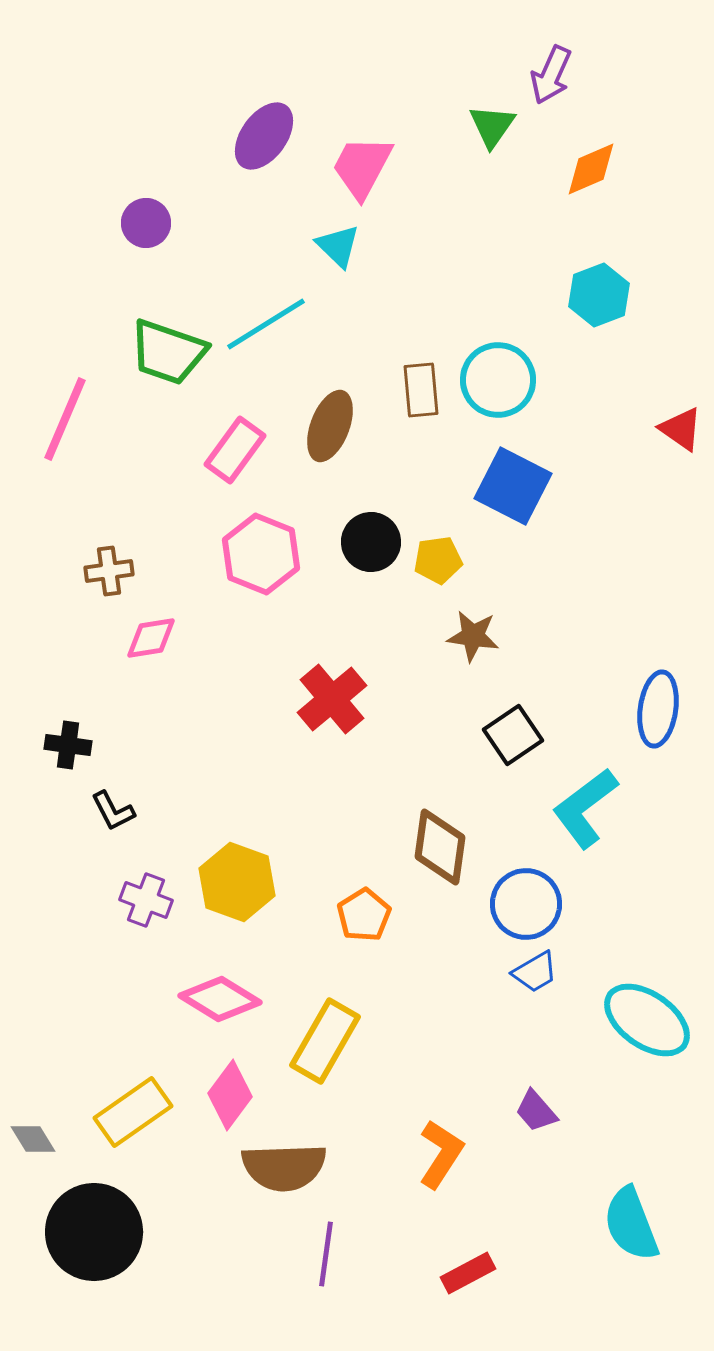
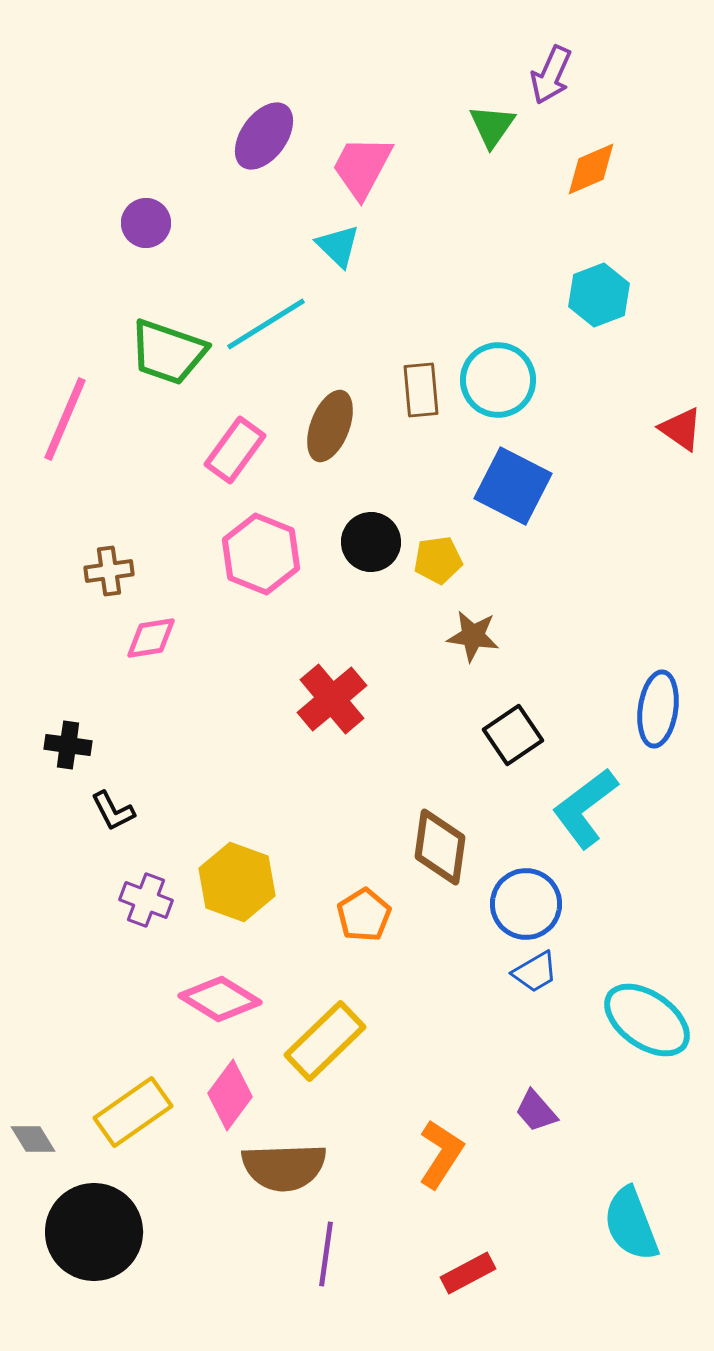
yellow rectangle at (325, 1041): rotated 16 degrees clockwise
